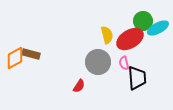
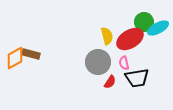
green circle: moved 1 px right, 1 px down
yellow semicircle: moved 1 px down
black trapezoid: rotated 85 degrees clockwise
red semicircle: moved 31 px right, 4 px up
